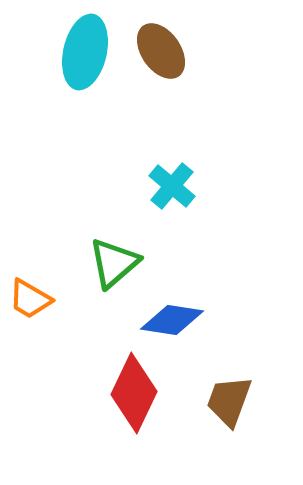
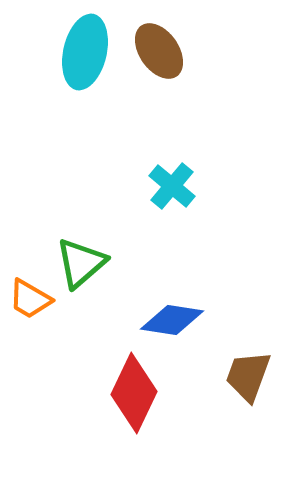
brown ellipse: moved 2 px left
green triangle: moved 33 px left
brown trapezoid: moved 19 px right, 25 px up
